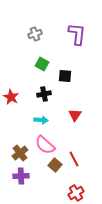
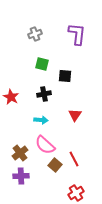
green square: rotated 16 degrees counterclockwise
